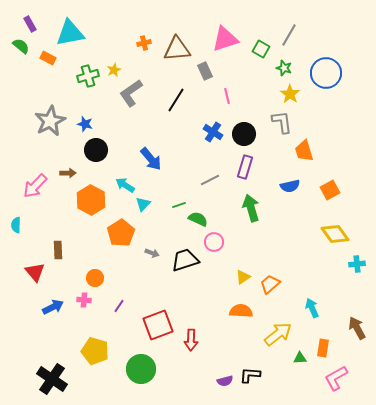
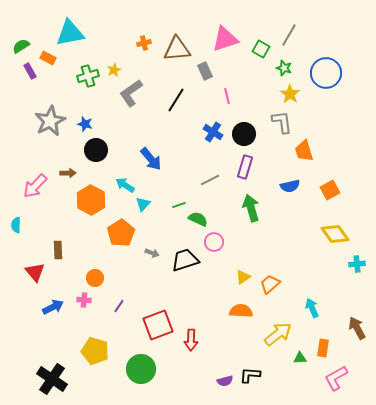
purple rectangle at (30, 24): moved 47 px down
green semicircle at (21, 46): rotated 72 degrees counterclockwise
